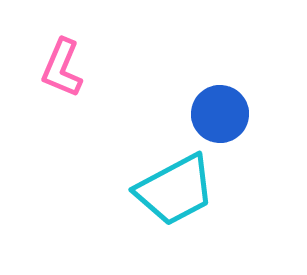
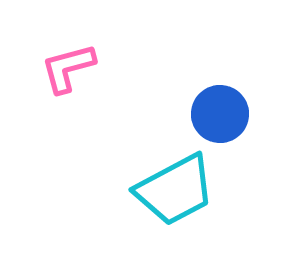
pink L-shape: moved 6 px right; rotated 52 degrees clockwise
